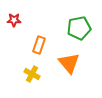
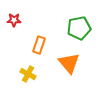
yellow cross: moved 4 px left
